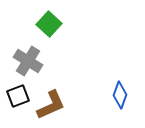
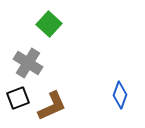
gray cross: moved 2 px down
black square: moved 2 px down
brown L-shape: moved 1 px right, 1 px down
